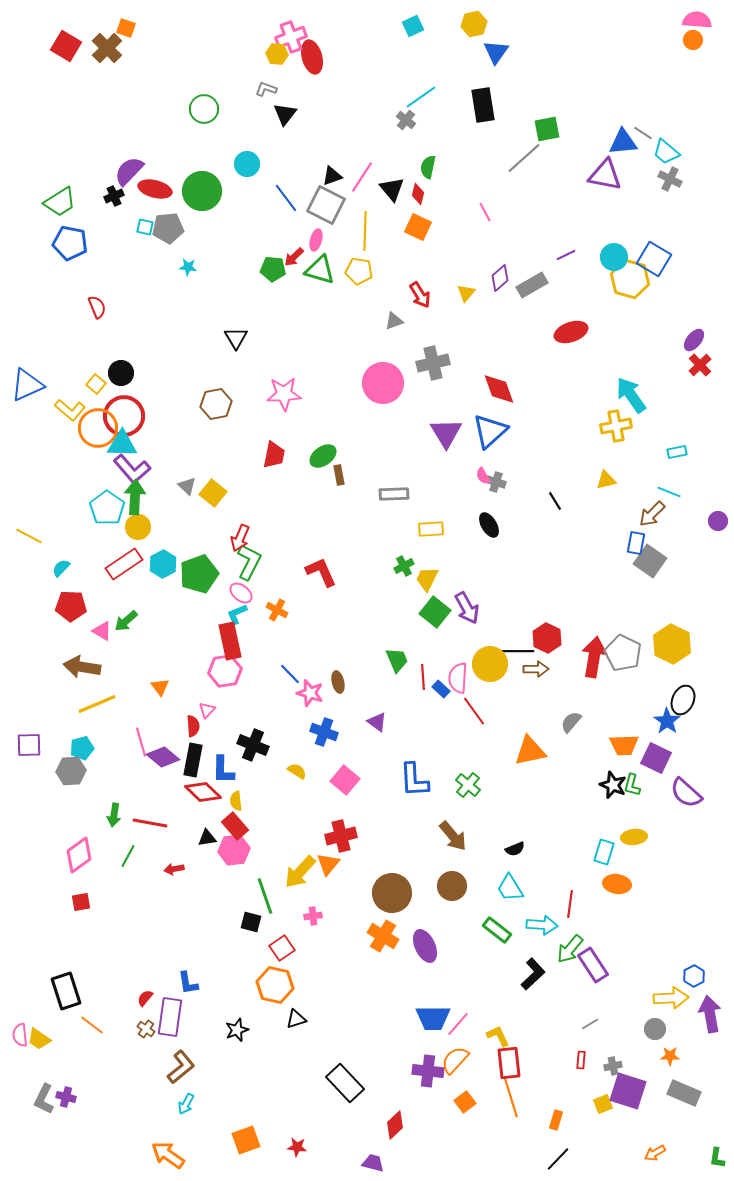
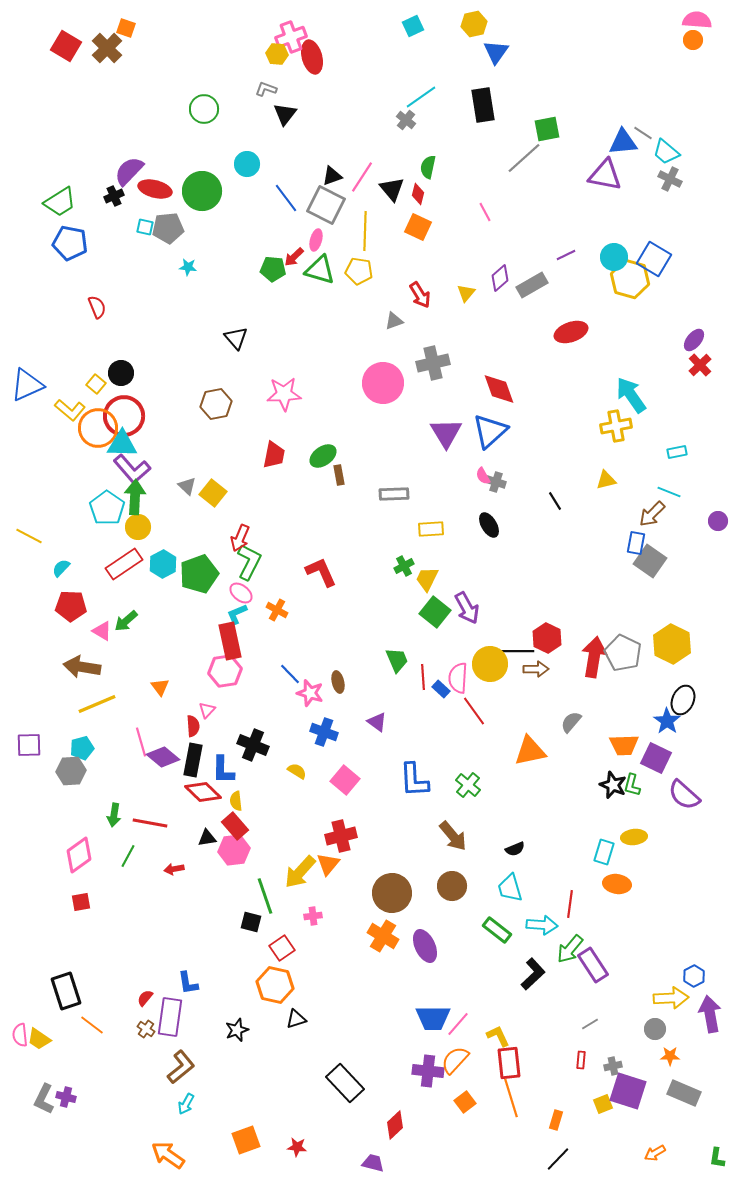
black triangle at (236, 338): rotated 10 degrees counterclockwise
purple semicircle at (686, 793): moved 2 px left, 2 px down
cyan trapezoid at (510, 888): rotated 16 degrees clockwise
